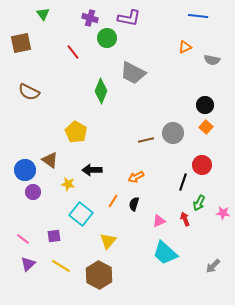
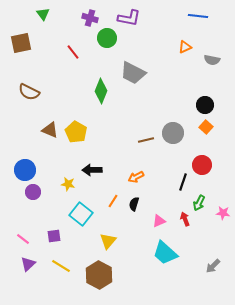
brown triangle: moved 30 px up; rotated 12 degrees counterclockwise
